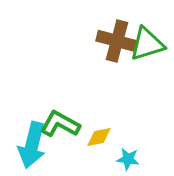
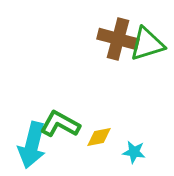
brown cross: moved 1 px right, 2 px up
cyan star: moved 6 px right, 7 px up
